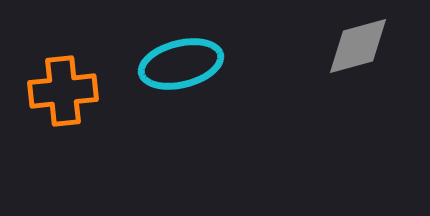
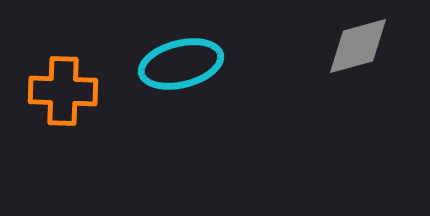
orange cross: rotated 8 degrees clockwise
